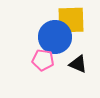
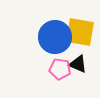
yellow square: moved 9 px right, 12 px down; rotated 12 degrees clockwise
pink pentagon: moved 17 px right, 9 px down
